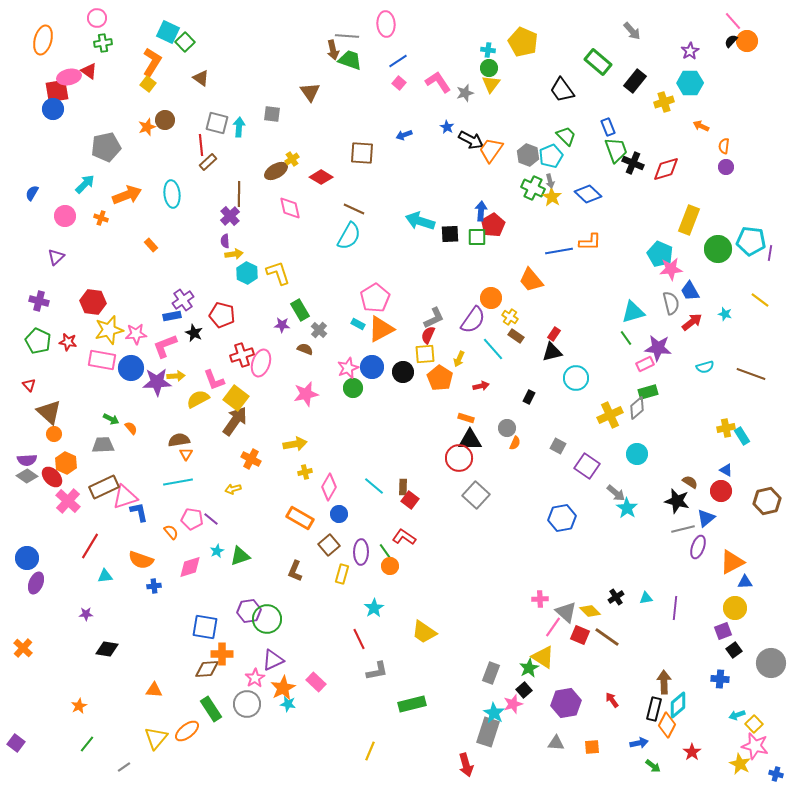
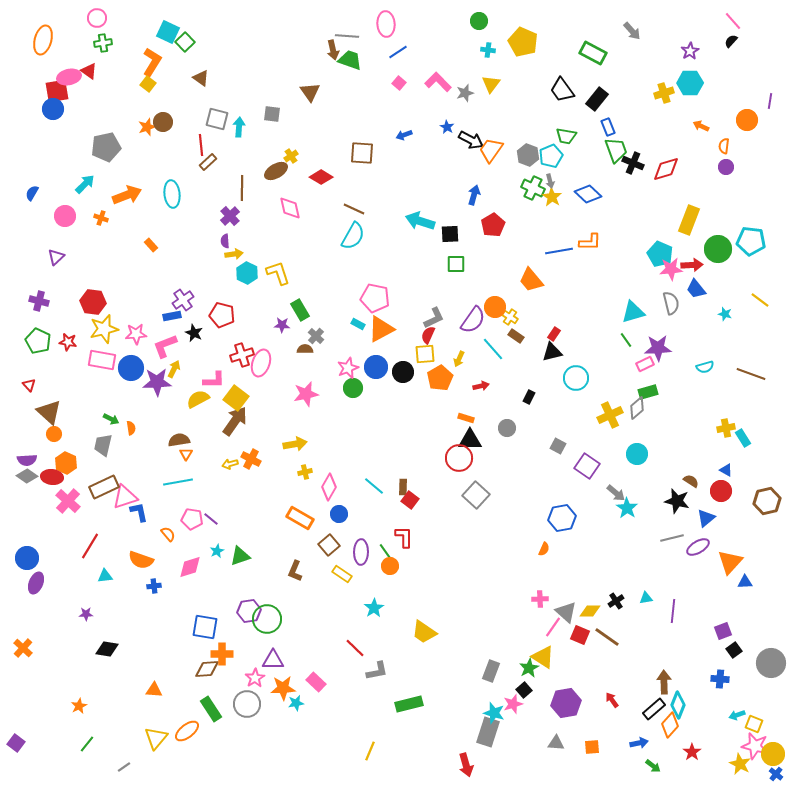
orange circle at (747, 41): moved 79 px down
blue line at (398, 61): moved 9 px up
green rectangle at (598, 62): moved 5 px left, 9 px up; rotated 12 degrees counterclockwise
green circle at (489, 68): moved 10 px left, 47 px up
black rectangle at (635, 81): moved 38 px left, 18 px down
pink L-shape at (438, 82): rotated 12 degrees counterclockwise
yellow cross at (664, 102): moved 9 px up
brown circle at (165, 120): moved 2 px left, 2 px down
gray square at (217, 123): moved 4 px up
green trapezoid at (566, 136): rotated 145 degrees clockwise
yellow cross at (292, 159): moved 1 px left, 3 px up
brown line at (239, 194): moved 3 px right, 6 px up
blue arrow at (481, 211): moved 7 px left, 16 px up; rotated 12 degrees clockwise
cyan semicircle at (349, 236): moved 4 px right
green square at (477, 237): moved 21 px left, 27 px down
purple line at (770, 253): moved 152 px up
blue trapezoid at (690, 291): moved 6 px right, 2 px up; rotated 10 degrees counterclockwise
pink pentagon at (375, 298): rotated 28 degrees counterclockwise
orange circle at (491, 298): moved 4 px right, 9 px down
red arrow at (692, 322): moved 57 px up; rotated 35 degrees clockwise
yellow star at (109, 330): moved 5 px left, 1 px up
gray cross at (319, 330): moved 3 px left, 6 px down
green line at (626, 338): moved 2 px down
purple star at (658, 348): rotated 8 degrees counterclockwise
brown semicircle at (305, 349): rotated 21 degrees counterclockwise
blue circle at (372, 367): moved 4 px right
yellow arrow at (176, 376): moved 2 px left, 7 px up; rotated 60 degrees counterclockwise
orange pentagon at (440, 378): rotated 10 degrees clockwise
pink L-shape at (214, 380): rotated 70 degrees counterclockwise
orange semicircle at (131, 428): rotated 32 degrees clockwise
cyan rectangle at (742, 436): moved 1 px right, 2 px down
orange semicircle at (515, 443): moved 29 px right, 106 px down
gray trapezoid at (103, 445): rotated 75 degrees counterclockwise
red ellipse at (52, 477): rotated 40 degrees counterclockwise
brown semicircle at (690, 482): moved 1 px right, 1 px up
yellow arrow at (233, 489): moved 3 px left, 25 px up
gray line at (683, 529): moved 11 px left, 9 px down
orange semicircle at (171, 532): moved 3 px left, 2 px down
red L-shape at (404, 537): rotated 55 degrees clockwise
purple ellipse at (698, 547): rotated 40 degrees clockwise
orange triangle at (732, 562): moved 2 px left; rotated 20 degrees counterclockwise
yellow rectangle at (342, 574): rotated 72 degrees counterclockwise
black cross at (616, 597): moved 4 px down
purple line at (675, 608): moved 2 px left, 3 px down
yellow circle at (735, 608): moved 38 px right, 146 px down
yellow diamond at (590, 611): rotated 45 degrees counterclockwise
red line at (359, 639): moved 4 px left, 9 px down; rotated 20 degrees counterclockwise
purple triangle at (273, 660): rotated 25 degrees clockwise
gray rectangle at (491, 673): moved 2 px up
orange star at (283, 688): rotated 25 degrees clockwise
cyan star at (288, 704): moved 8 px right, 1 px up; rotated 21 degrees counterclockwise
green rectangle at (412, 704): moved 3 px left
cyan diamond at (678, 705): rotated 28 degrees counterclockwise
black rectangle at (654, 709): rotated 35 degrees clockwise
cyan star at (494, 713): rotated 15 degrees counterclockwise
yellow square at (754, 724): rotated 24 degrees counterclockwise
orange diamond at (667, 725): moved 3 px right; rotated 15 degrees clockwise
blue cross at (776, 774): rotated 24 degrees clockwise
